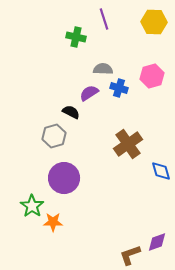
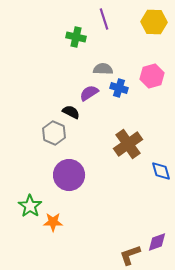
gray hexagon: moved 3 px up; rotated 20 degrees counterclockwise
purple circle: moved 5 px right, 3 px up
green star: moved 2 px left
